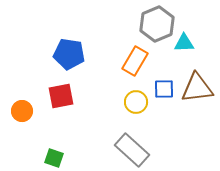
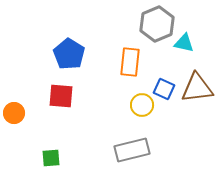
cyan triangle: rotated 15 degrees clockwise
blue pentagon: rotated 24 degrees clockwise
orange rectangle: moved 5 px left, 1 px down; rotated 24 degrees counterclockwise
blue square: rotated 25 degrees clockwise
red square: rotated 16 degrees clockwise
yellow circle: moved 6 px right, 3 px down
orange circle: moved 8 px left, 2 px down
gray rectangle: rotated 56 degrees counterclockwise
green square: moved 3 px left; rotated 24 degrees counterclockwise
